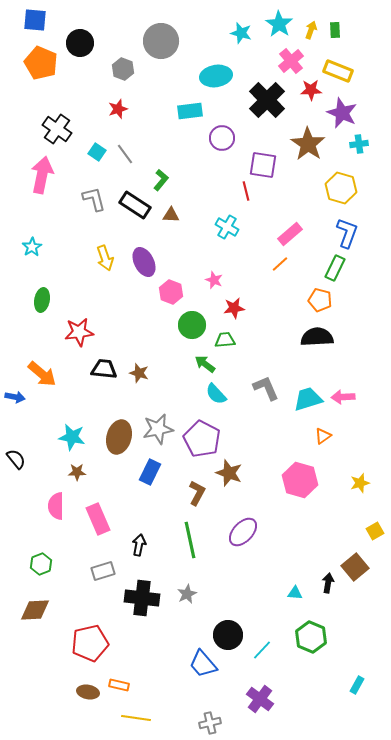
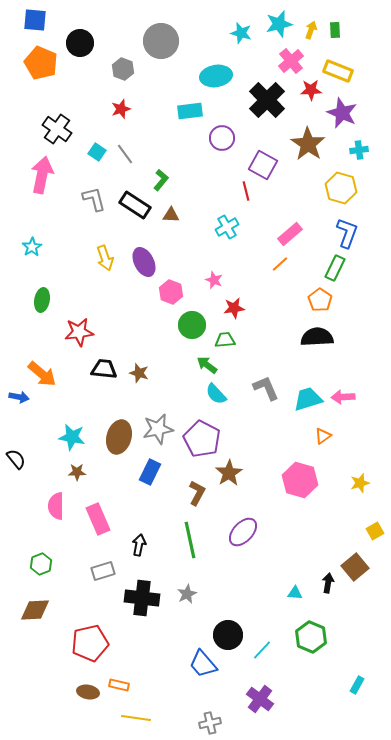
cyan star at (279, 24): rotated 24 degrees clockwise
red star at (118, 109): moved 3 px right
cyan cross at (359, 144): moved 6 px down
purple square at (263, 165): rotated 20 degrees clockwise
cyan cross at (227, 227): rotated 30 degrees clockwise
orange pentagon at (320, 300): rotated 20 degrees clockwise
green arrow at (205, 364): moved 2 px right, 1 px down
blue arrow at (15, 397): moved 4 px right
brown star at (229, 473): rotated 20 degrees clockwise
